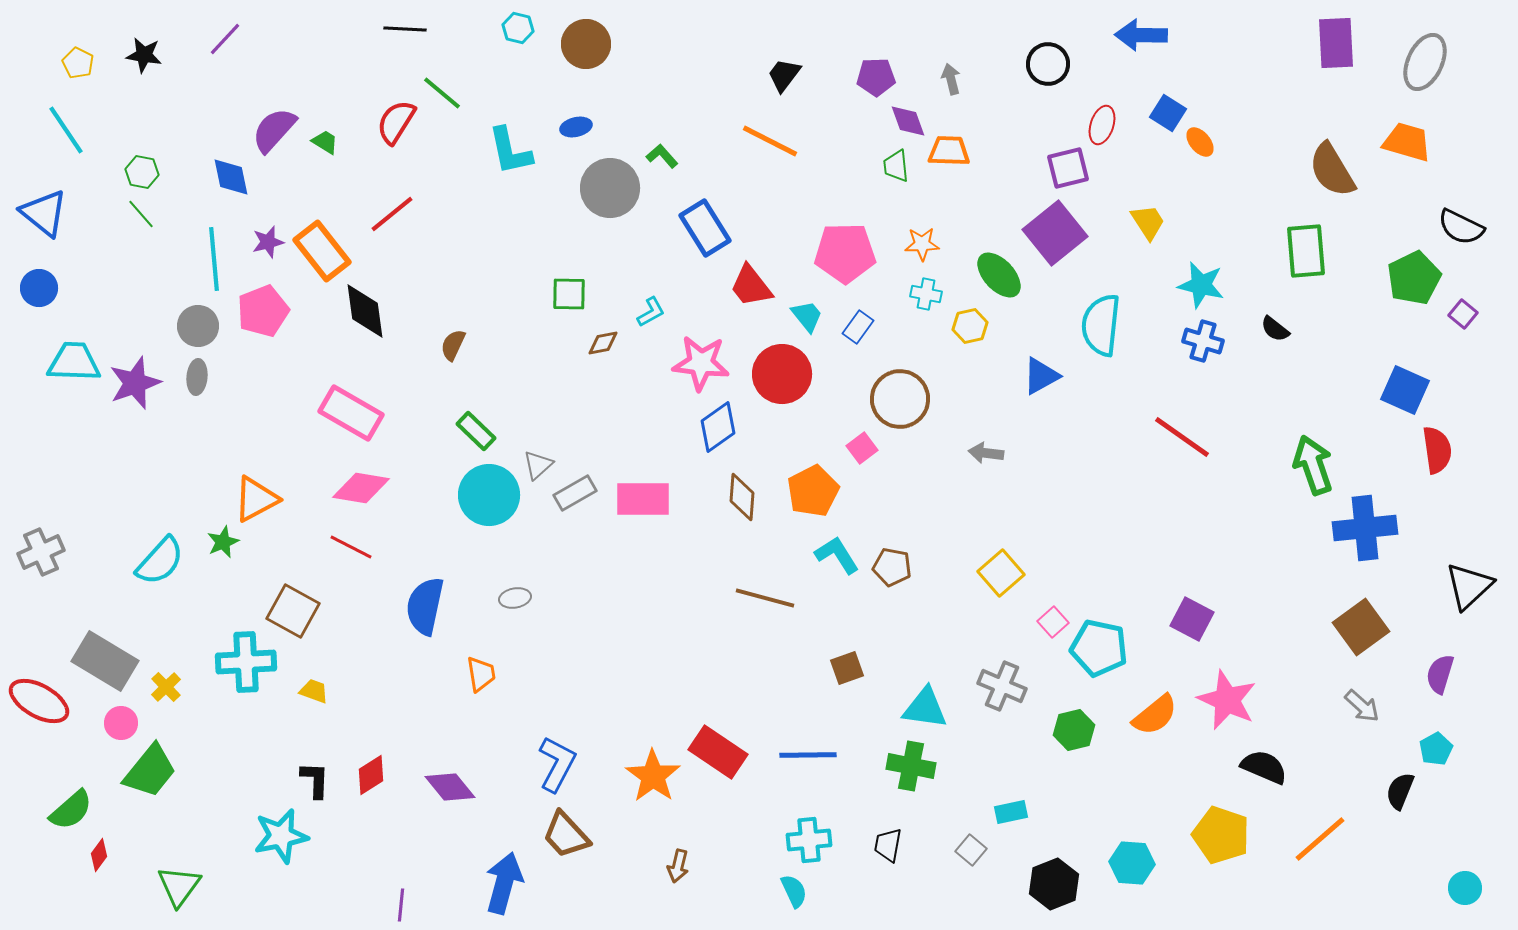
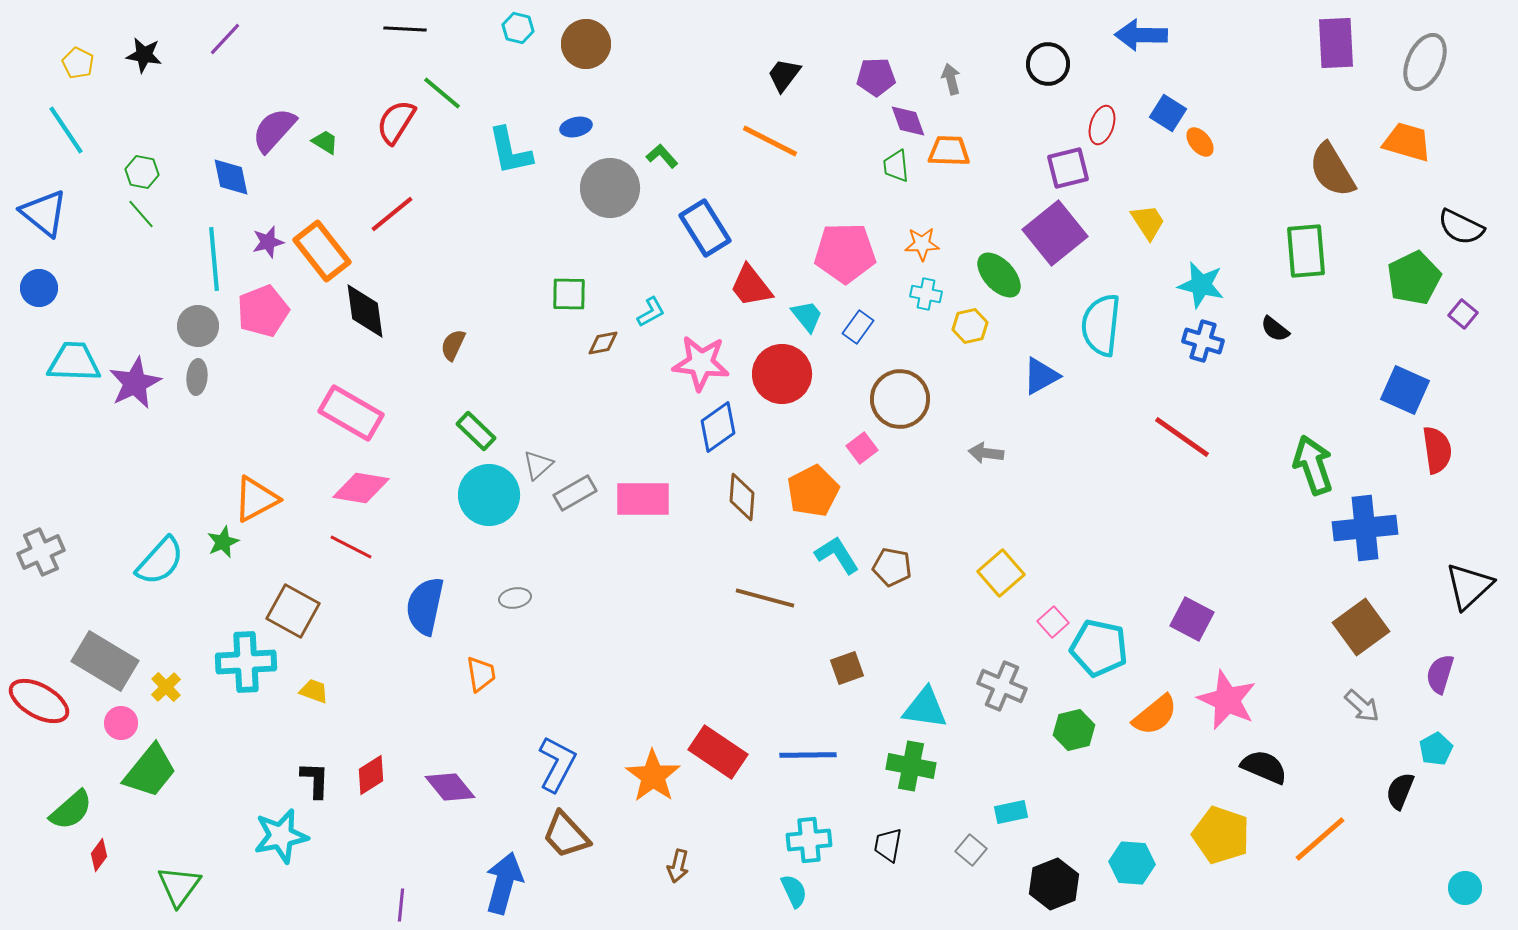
purple star at (135, 383): rotated 6 degrees counterclockwise
